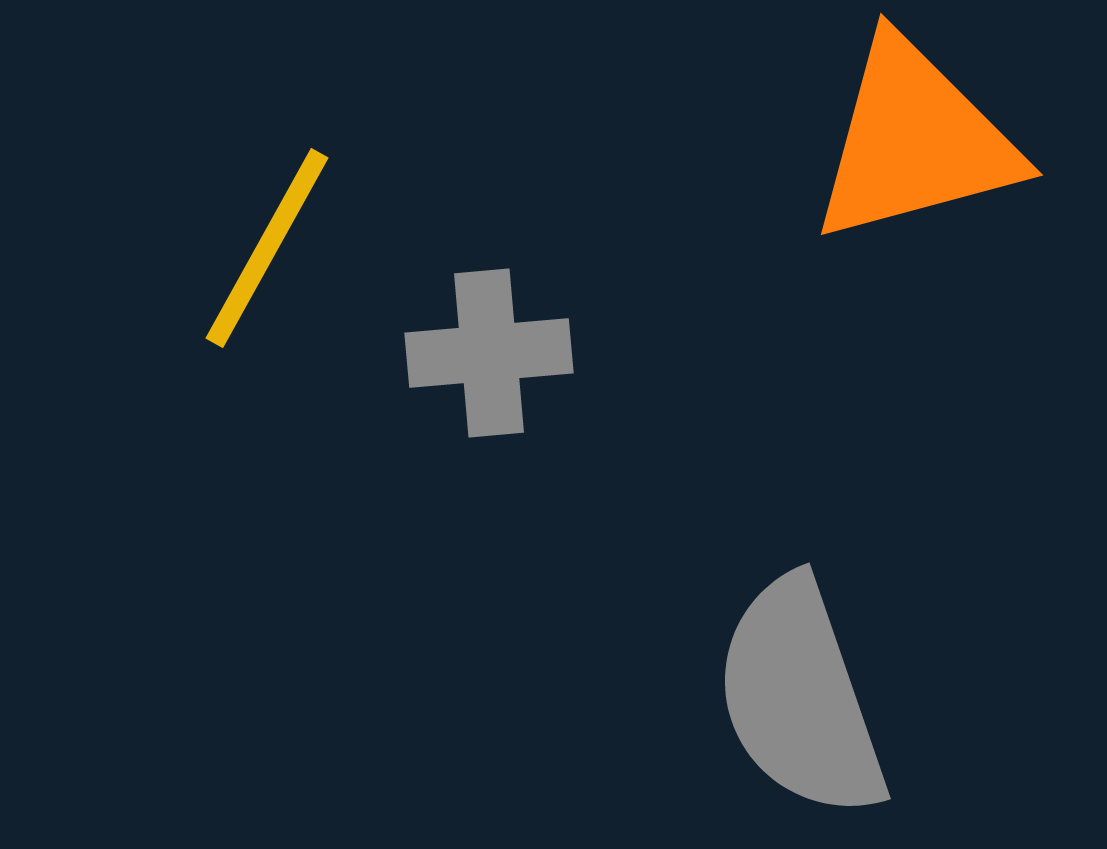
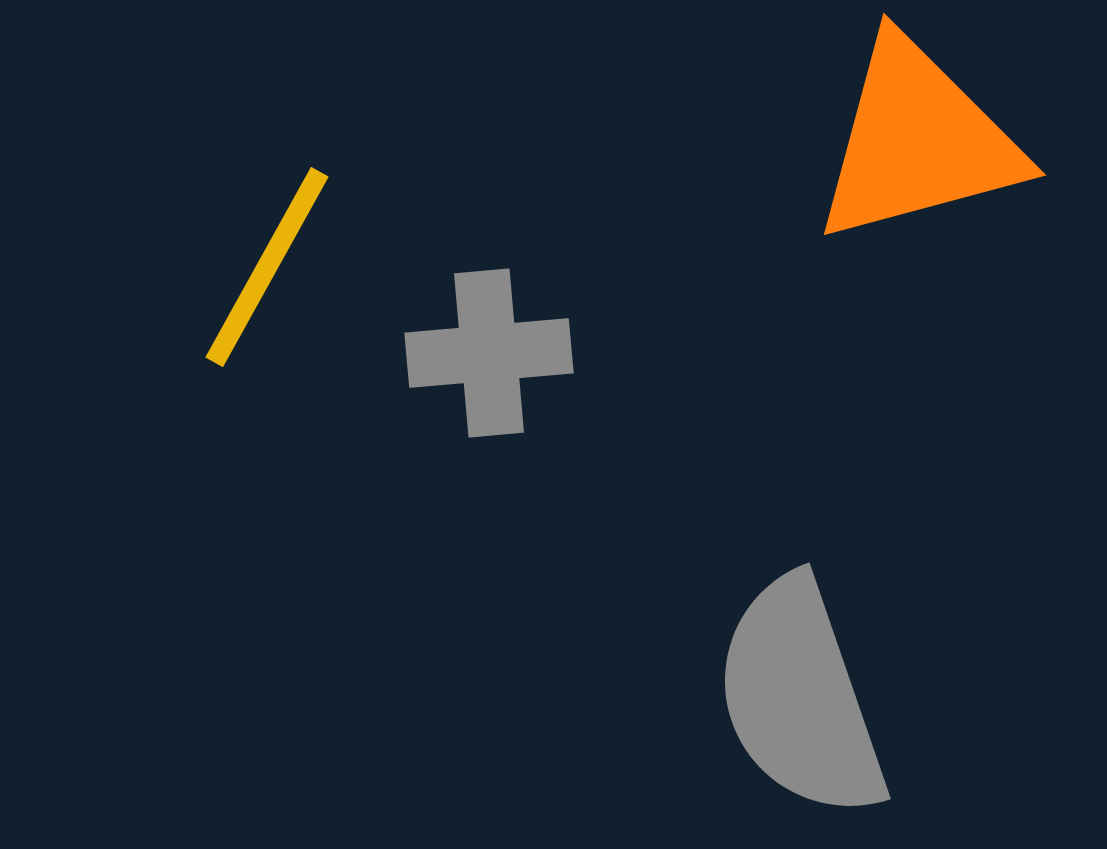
orange triangle: moved 3 px right
yellow line: moved 19 px down
